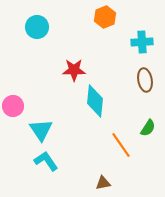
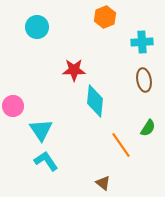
brown ellipse: moved 1 px left
brown triangle: rotated 49 degrees clockwise
